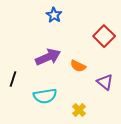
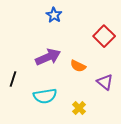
yellow cross: moved 2 px up
